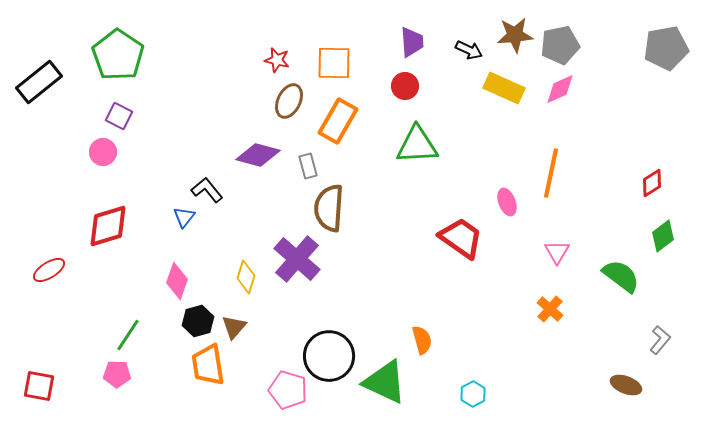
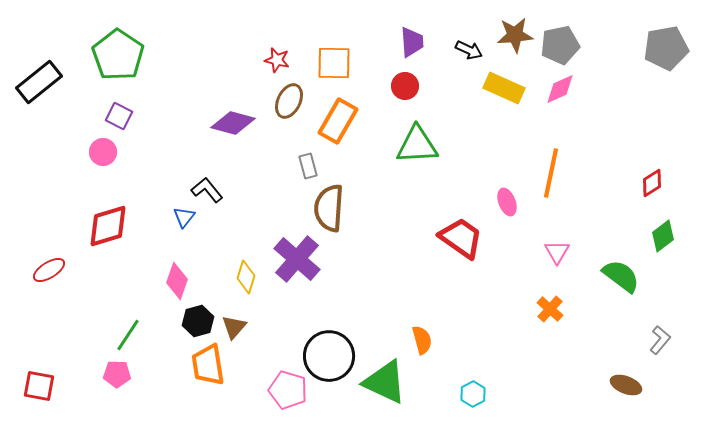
purple diamond at (258, 155): moved 25 px left, 32 px up
